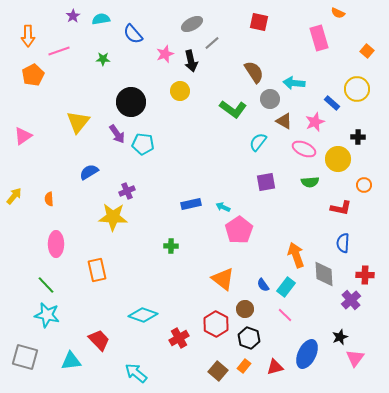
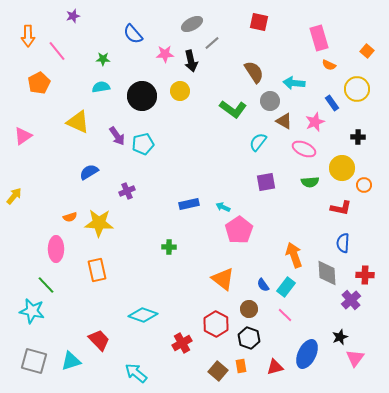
orange semicircle at (338, 13): moved 9 px left, 52 px down
purple star at (73, 16): rotated 16 degrees clockwise
cyan semicircle at (101, 19): moved 68 px down
pink line at (59, 51): moved 2 px left; rotated 70 degrees clockwise
pink star at (165, 54): rotated 18 degrees clockwise
orange pentagon at (33, 75): moved 6 px right, 8 px down
gray circle at (270, 99): moved 2 px down
black circle at (131, 102): moved 11 px right, 6 px up
blue rectangle at (332, 103): rotated 14 degrees clockwise
yellow triangle at (78, 122): rotated 45 degrees counterclockwise
purple arrow at (117, 134): moved 2 px down
cyan pentagon at (143, 144): rotated 20 degrees counterclockwise
yellow circle at (338, 159): moved 4 px right, 9 px down
orange semicircle at (49, 199): moved 21 px right, 18 px down; rotated 104 degrees counterclockwise
blue rectangle at (191, 204): moved 2 px left
yellow star at (113, 217): moved 14 px left, 6 px down
pink ellipse at (56, 244): moved 5 px down
green cross at (171, 246): moved 2 px left, 1 px down
orange arrow at (296, 255): moved 2 px left
gray diamond at (324, 274): moved 3 px right, 1 px up
brown circle at (245, 309): moved 4 px right
cyan star at (47, 315): moved 15 px left, 4 px up
red cross at (179, 338): moved 3 px right, 5 px down
gray square at (25, 357): moved 9 px right, 4 px down
cyan triangle at (71, 361): rotated 10 degrees counterclockwise
orange rectangle at (244, 366): moved 3 px left; rotated 48 degrees counterclockwise
